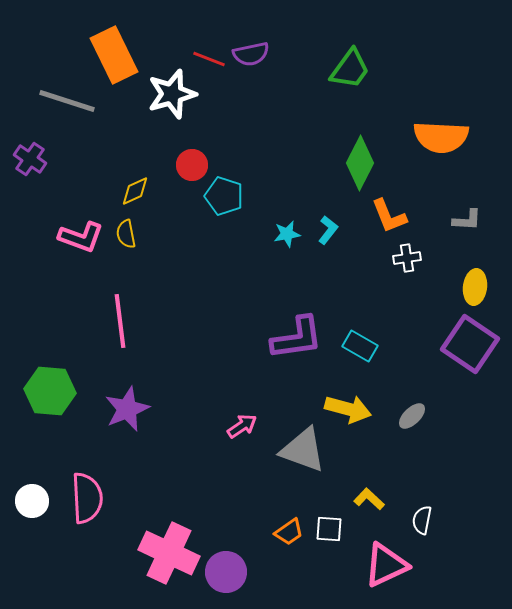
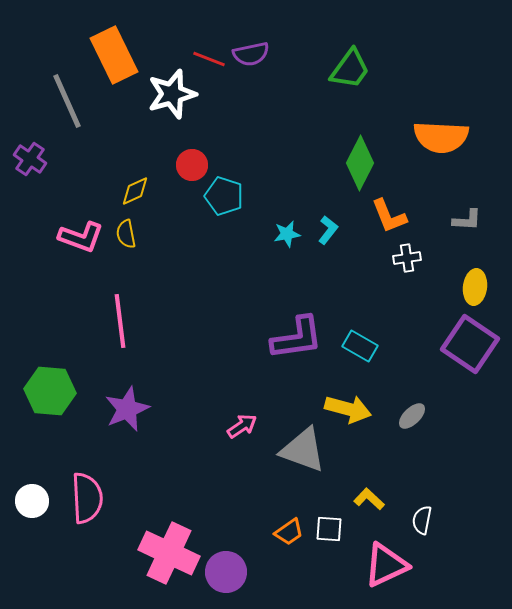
gray line: rotated 48 degrees clockwise
